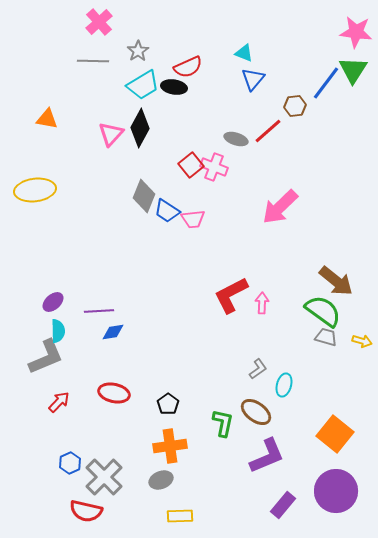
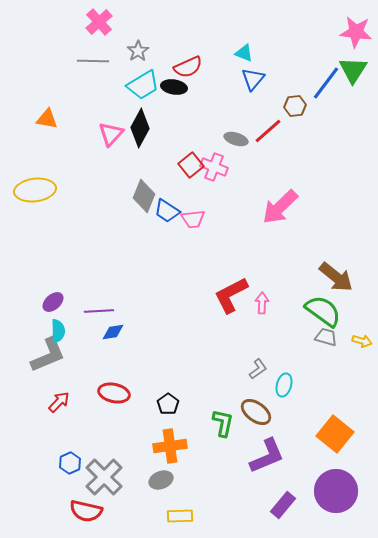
brown arrow at (336, 281): moved 4 px up
gray L-shape at (46, 357): moved 2 px right, 2 px up
